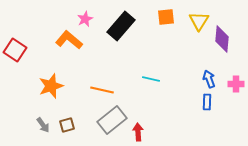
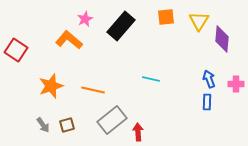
red square: moved 1 px right
orange line: moved 9 px left
